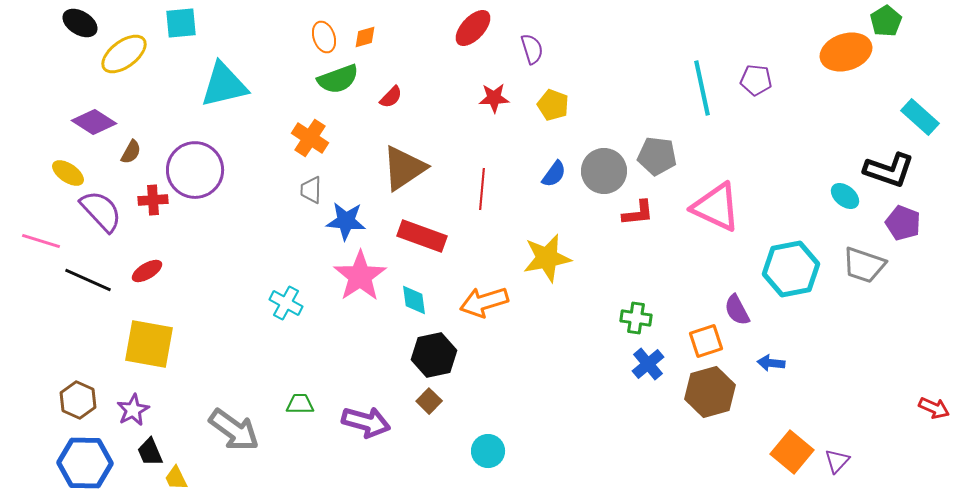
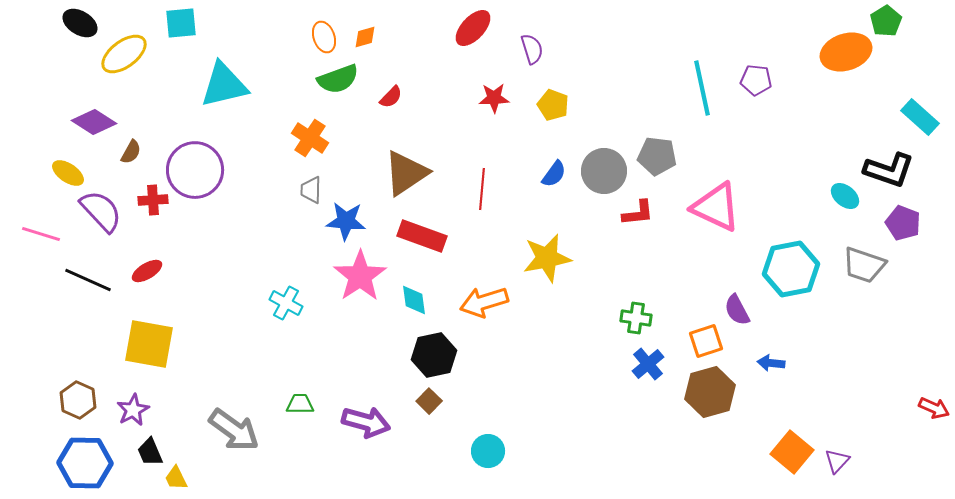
brown triangle at (404, 168): moved 2 px right, 5 px down
pink line at (41, 241): moved 7 px up
